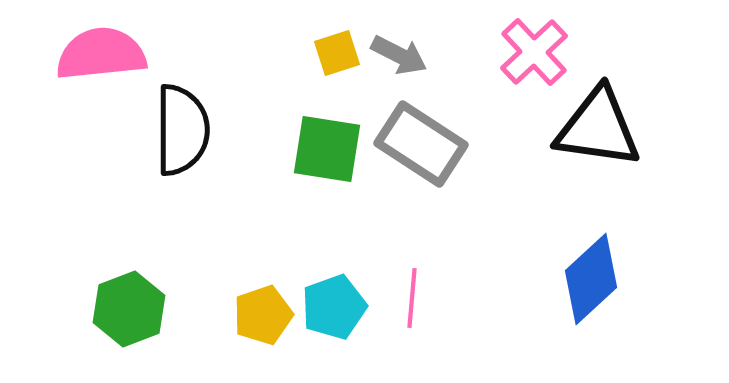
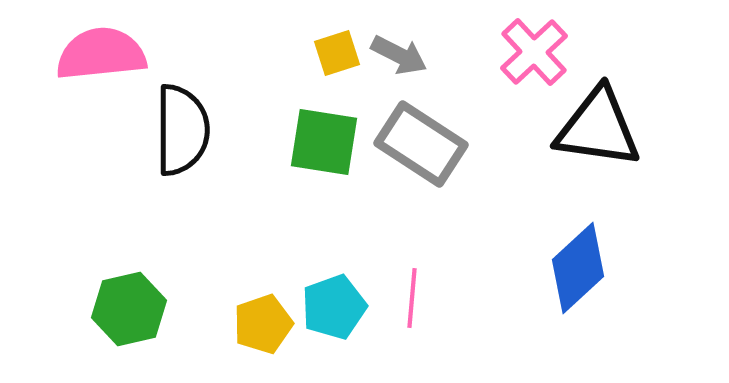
green square: moved 3 px left, 7 px up
blue diamond: moved 13 px left, 11 px up
green hexagon: rotated 8 degrees clockwise
yellow pentagon: moved 9 px down
